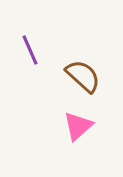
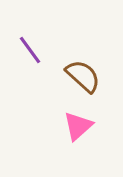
purple line: rotated 12 degrees counterclockwise
